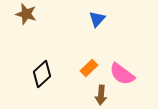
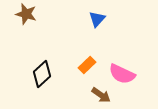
orange rectangle: moved 2 px left, 3 px up
pink semicircle: rotated 12 degrees counterclockwise
brown arrow: rotated 60 degrees counterclockwise
